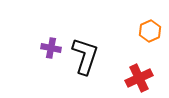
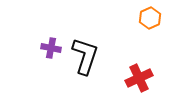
orange hexagon: moved 13 px up
